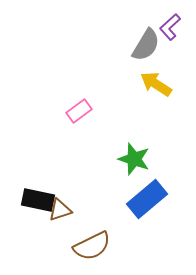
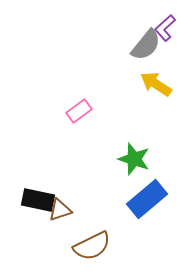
purple L-shape: moved 5 px left, 1 px down
gray semicircle: rotated 8 degrees clockwise
